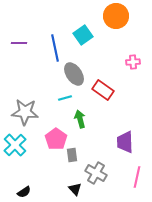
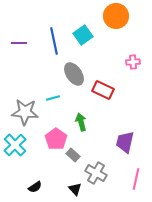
blue line: moved 1 px left, 7 px up
red rectangle: rotated 10 degrees counterclockwise
cyan line: moved 12 px left
green arrow: moved 1 px right, 3 px down
purple trapezoid: rotated 15 degrees clockwise
gray rectangle: moved 1 px right; rotated 40 degrees counterclockwise
pink line: moved 1 px left, 2 px down
black semicircle: moved 11 px right, 5 px up
